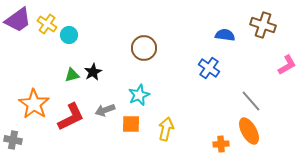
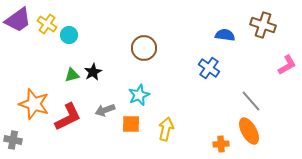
orange star: rotated 16 degrees counterclockwise
red L-shape: moved 3 px left
